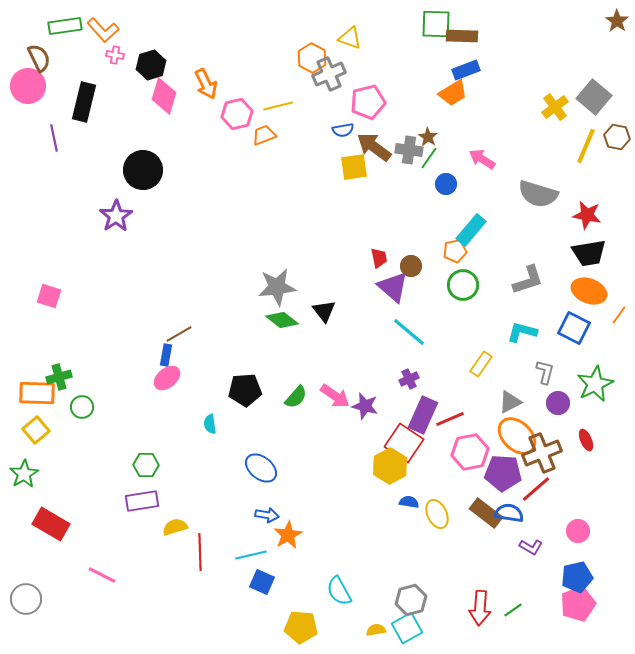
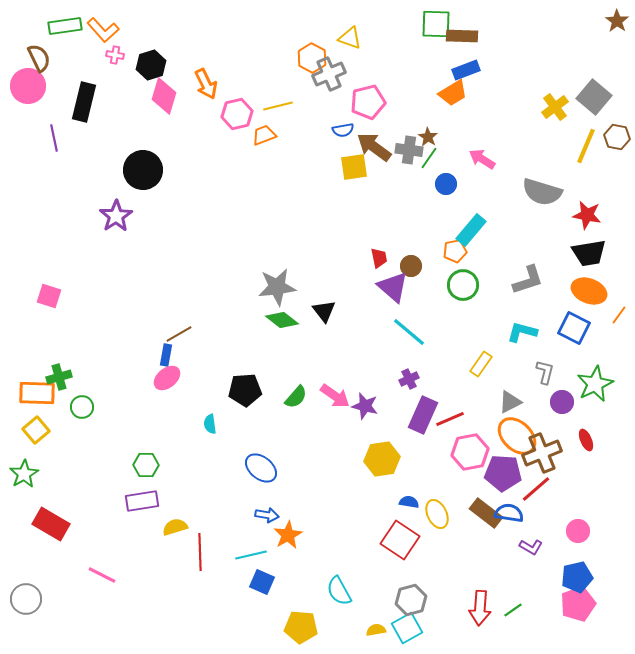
gray semicircle at (538, 194): moved 4 px right, 2 px up
purple circle at (558, 403): moved 4 px right, 1 px up
red square at (404, 443): moved 4 px left, 97 px down
yellow hexagon at (390, 466): moved 8 px left, 7 px up; rotated 20 degrees clockwise
